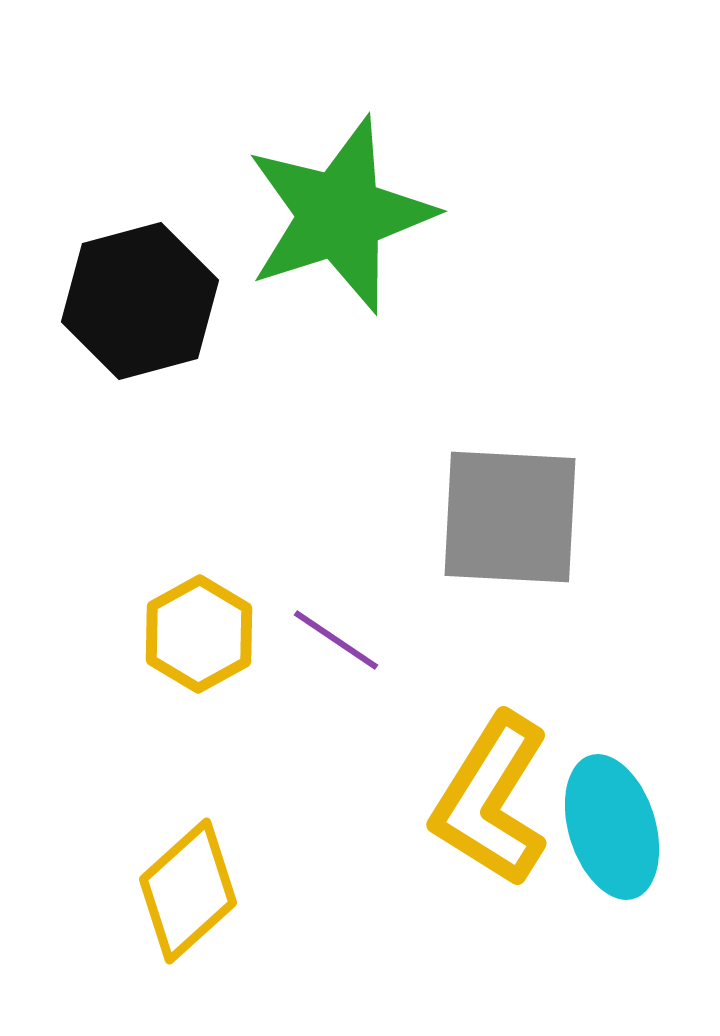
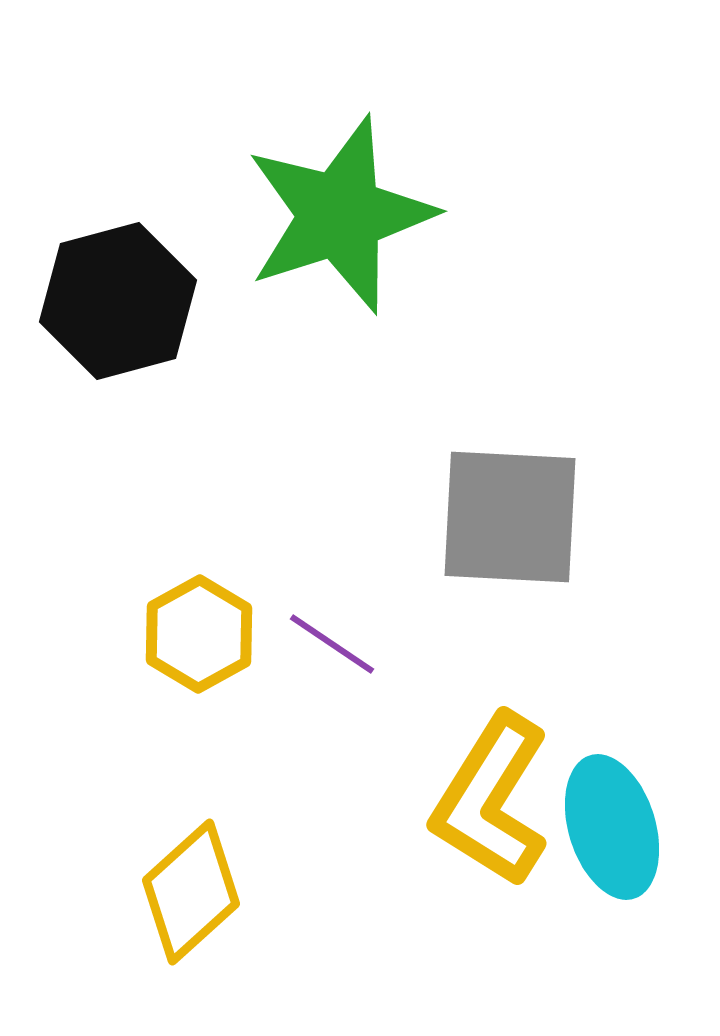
black hexagon: moved 22 px left
purple line: moved 4 px left, 4 px down
yellow diamond: moved 3 px right, 1 px down
